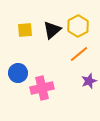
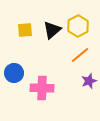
orange line: moved 1 px right, 1 px down
blue circle: moved 4 px left
pink cross: rotated 15 degrees clockwise
